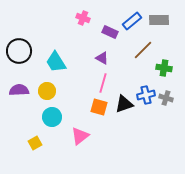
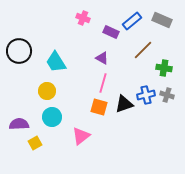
gray rectangle: moved 3 px right; rotated 24 degrees clockwise
purple rectangle: moved 1 px right
purple semicircle: moved 34 px down
gray cross: moved 1 px right, 3 px up
pink triangle: moved 1 px right
